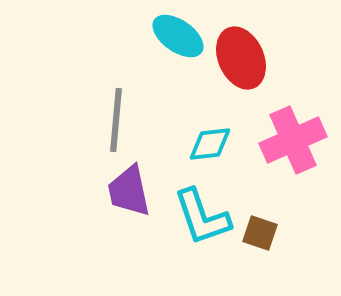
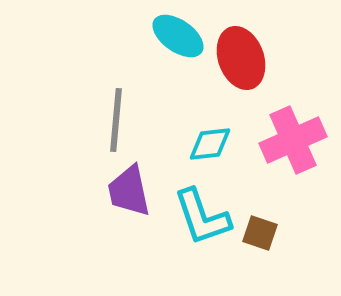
red ellipse: rotated 4 degrees clockwise
